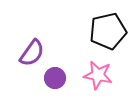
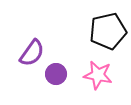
purple circle: moved 1 px right, 4 px up
